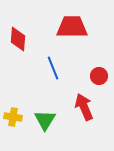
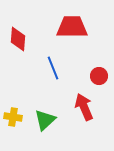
green triangle: rotated 15 degrees clockwise
